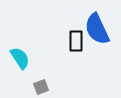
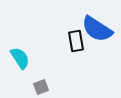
blue semicircle: rotated 32 degrees counterclockwise
black rectangle: rotated 10 degrees counterclockwise
